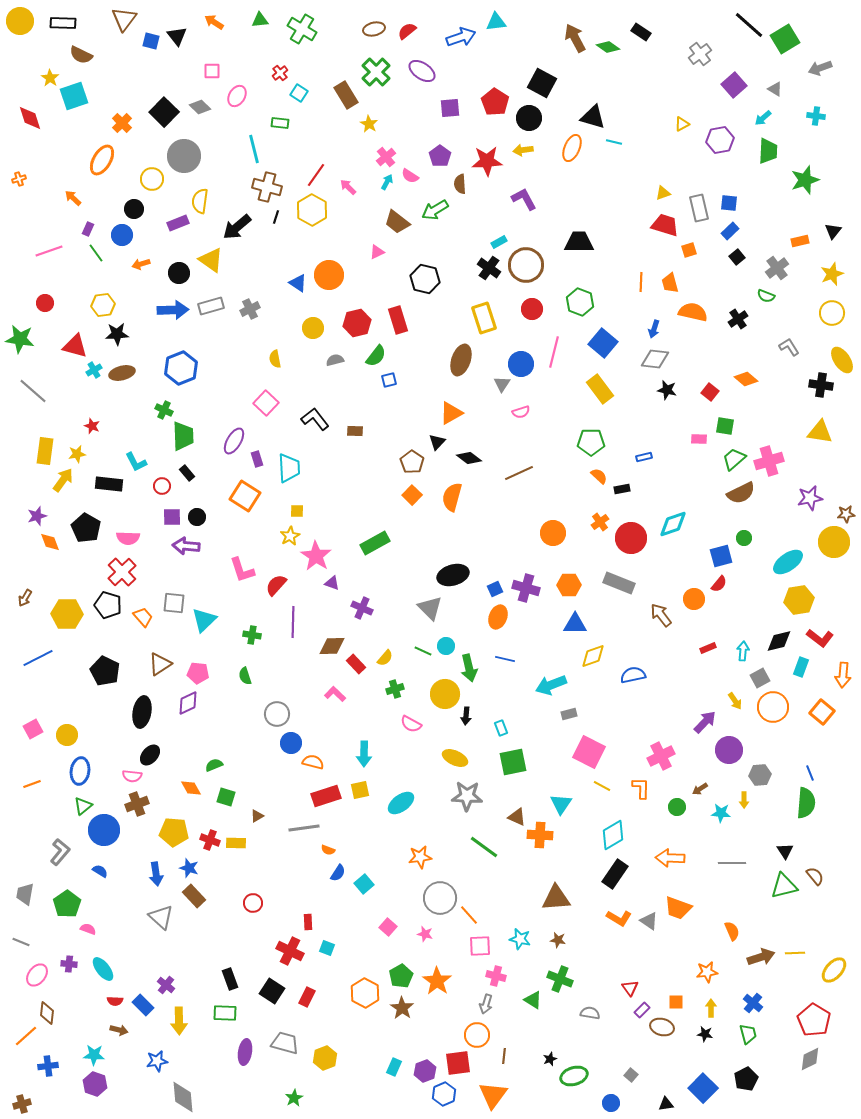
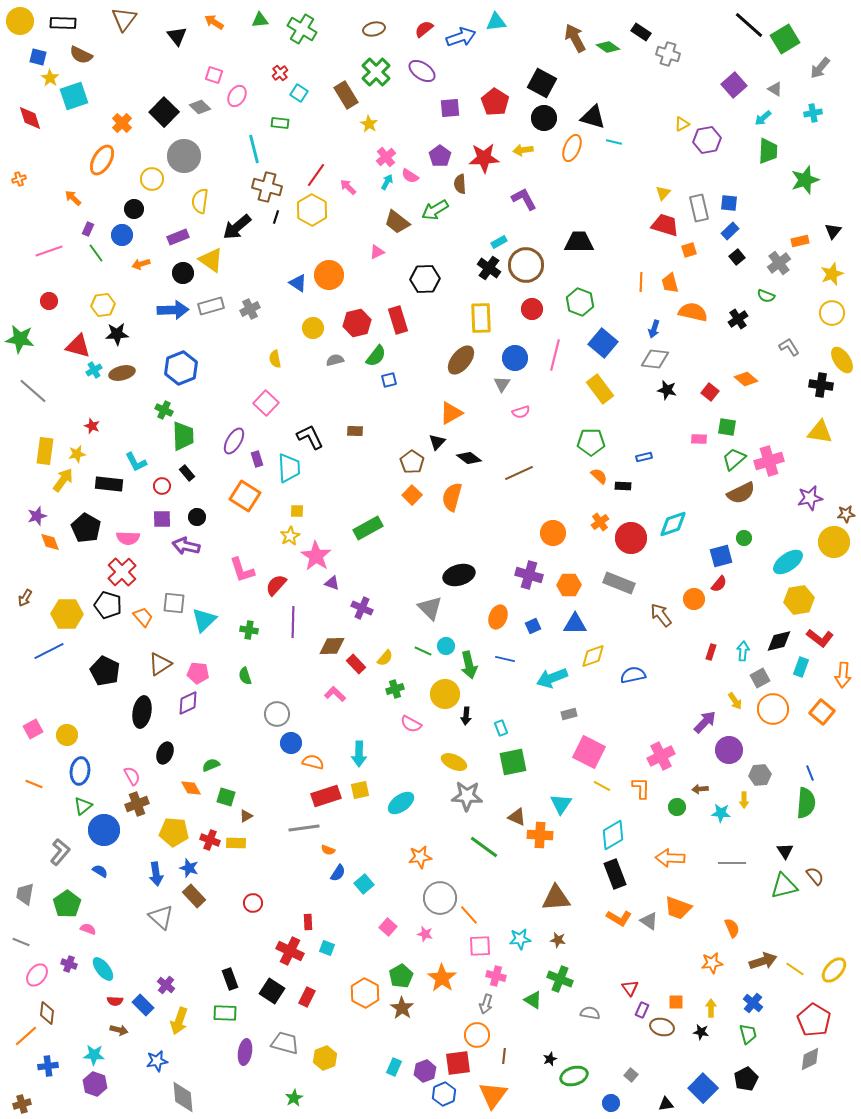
red semicircle at (407, 31): moved 17 px right, 2 px up
blue square at (151, 41): moved 113 px left, 16 px down
gray cross at (700, 54): moved 32 px left; rotated 35 degrees counterclockwise
gray arrow at (820, 68): rotated 30 degrees counterclockwise
pink square at (212, 71): moved 2 px right, 4 px down; rotated 18 degrees clockwise
cyan cross at (816, 116): moved 3 px left, 3 px up; rotated 18 degrees counterclockwise
black circle at (529, 118): moved 15 px right
purple hexagon at (720, 140): moved 13 px left
red star at (487, 161): moved 3 px left, 3 px up
yellow triangle at (663, 193): rotated 28 degrees counterclockwise
purple rectangle at (178, 223): moved 14 px down
gray cross at (777, 268): moved 2 px right, 5 px up
black circle at (179, 273): moved 4 px right
black hexagon at (425, 279): rotated 16 degrees counterclockwise
red circle at (45, 303): moved 4 px right, 2 px up
yellow rectangle at (484, 318): moved 3 px left; rotated 16 degrees clockwise
red triangle at (75, 346): moved 3 px right
pink line at (554, 352): moved 1 px right, 3 px down
brown ellipse at (461, 360): rotated 20 degrees clockwise
blue circle at (521, 364): moved 6 px left, 6 px up
black L-shape at (315, 419): moved 5 px left, 18 px down; rotated 12 degrees clockwise
green square at (725, 426): moved 2 px right, 1 px down
black rectangle at (622, 489): moved 1 px right, 3 px up; rotated 14 degrees clockwise
purple square at (172, 517): moved 10 px left, 2 px down
green rectangle at (375, 543): moved 7 px left, 15 px up
purple arrow at (186, 546): rotated 8 degrees clockwise
black ellipse at (453, 575): moved 6 px right
purple cross at (526, 588): moved 3 px right, 13 px up
blue square at (495, 589): moved 38 px right, 37 px down
green cross at (252, 635): moved 3 px left, 5 px up
red rectangle at (708, 648): moved 3 px right, 4 px down; rotated 49 degrees counterclockwise
blue line at (38, 658): moved 11 px right, 7 px up
green arrow at (469, 668): moved 3 px up
cyan arrow at (551, 685): moved 1 px right, 7 px up
orange circle at (773, 707): moved 2 px down
cyan arrow at (364, 754): moved 5 px left
black ellipse at (150, 755): moved 15 px right, 2 px up; rotated 20 degrees counterclockwise
yellow ellipse at (455, 758): moved 1 px left, 4 px down
green semicircle at (214, 765): moved 3 px left
pink semicircle at (132, 776): rotated 126 degrees counterclockwise
orange line at (32, 784): moved 2 px right; rotated 42 degrees clockwise
brown arrow at (700, 789): rotated 28 degrees clockwise
brown triangle at (257, 816): moved 11 px left
black rectangle at (615, 874): rotated 56 degrees counterclockwise
orange semicircle at (732, 931): moved 3 px up
cyan star at (520, 939): rotated 20 degrees counterclockwise
yellow line at (795, 953): moved 16 px down; rotated 36 degrees clockwise
brown arrow at (761, 957): moved 2 px right, 4 px down
purple cross at (69, 964): rotated 14 degrees clockwise
orange star at (707, 972): moved 5 px right, 9 px up
orange star at (437, 981): moved 5 px right, 3 px up
purple rectangle at (642, 1010): rotated 21 degrees counterclockwise
yellow arrow at (179, 1021): rotated 20 degrees clockwise
black star at (705, 1034): moved 4 px left, 2 px up
